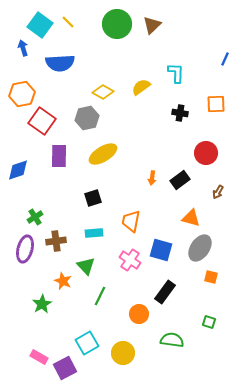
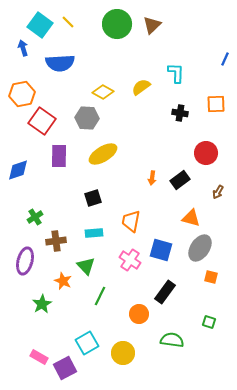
gray hexagon at (87, 118): rotated 15 degrees clockwise
purple ellipse at (25, 249): moved 12 px down
